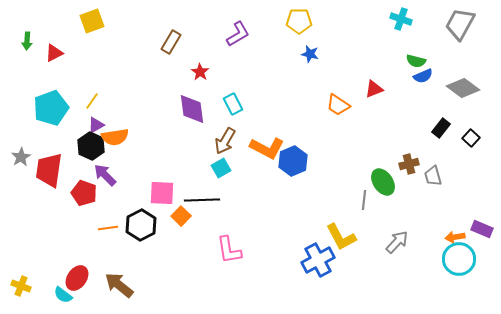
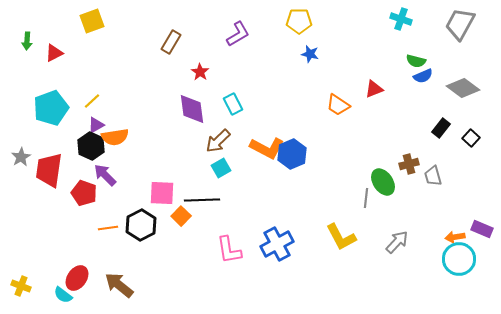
yellow line at (92, 101): rotated 12 degrees clockwise
brown arrow at (225, 141): moved 7 px left; rotated 16 degrees clockwise
blue hexagon at (293, 161): moved 1 px left, 7 px up
gray line at (364, 200): moved 2 px right, 2 px up
blue cross at (318, 260): moved 41 px left, 16 px up
